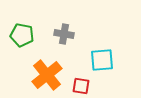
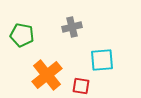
gray cross: moved 8 px right, 7 px up; rotated 24 degrees counterclockwise
